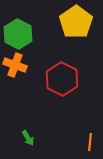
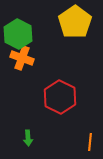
yellow pentagon: moved 1 px left
orange cross: moved 7 px right, 7 px up
red hexagon: moved 2 px left, 18 px down
green arrow: rotated 28 degrees clockwise
